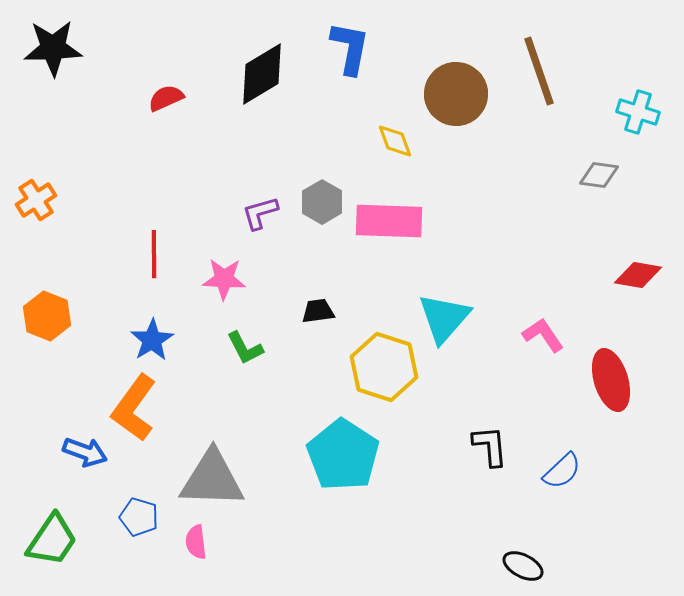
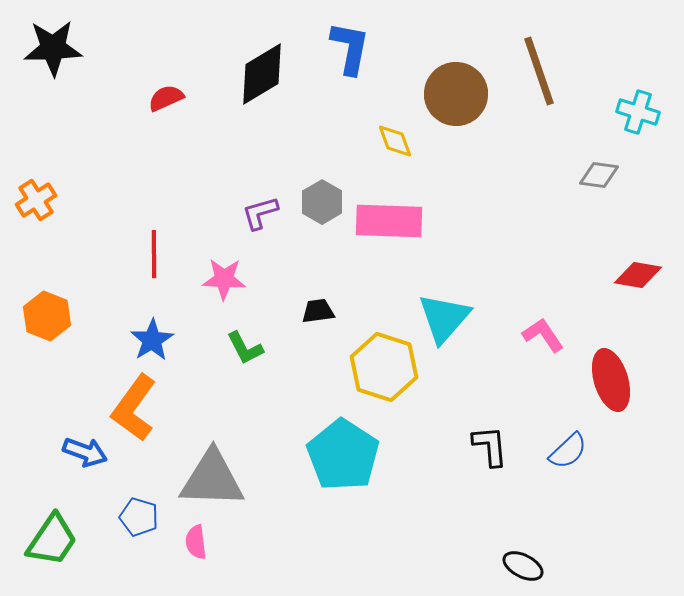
blue semicircle: moved 6 px right, 20 px up
